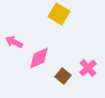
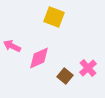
yellow square: moved 5 px left, 3 px down; rotated 10 degrees counterclockwise
pink arrow: moved 2 px left, 4 px down
brown square: moved 2 px right
